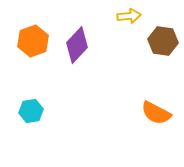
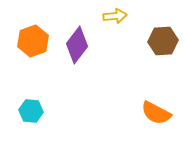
yellow arrow: moved 14 px left
brown hexagon: rotated 12 degrees counterclockwise
purple diamond: rotated 6 degrees counterclockwise
cyan hexagon: rotated 15 degrees clockwise
